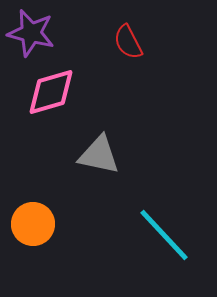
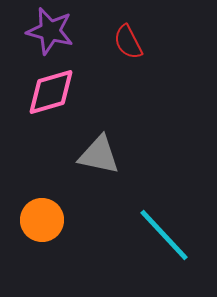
purple star: moved 19 px right, 2 px up
orange circle: moved 9 px right, 4 px up
